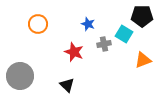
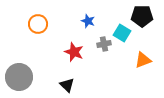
blue star: moved 3 px up
cyan square: moved 2 px left, 1 px up
gray circle: moved 1 px left, 1 px down
